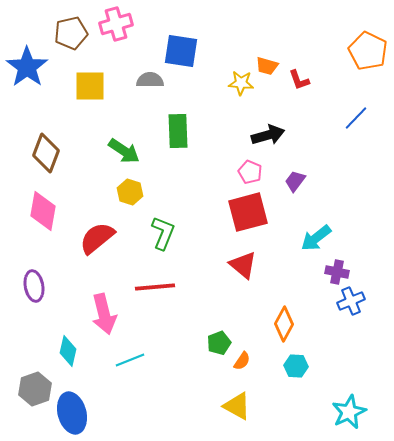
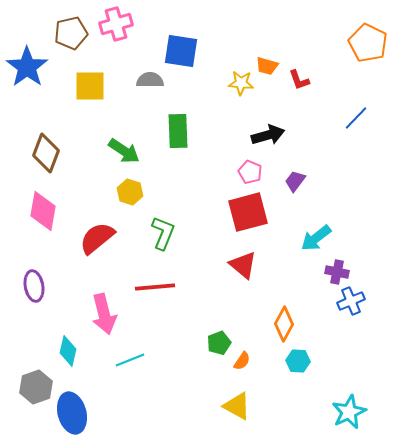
orange pentagon: moved 8 px up
cyan hexagon: moved 2 px right, 5 px up
gray hexagon: moved 1 px right, 2 px up
